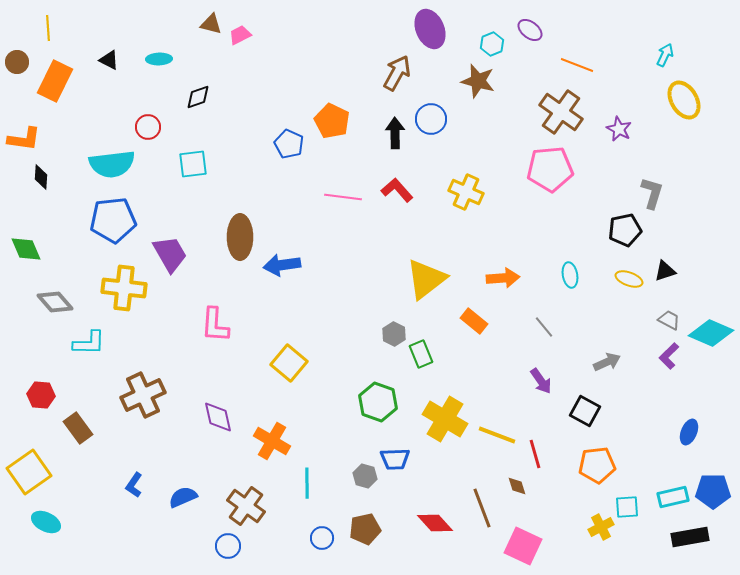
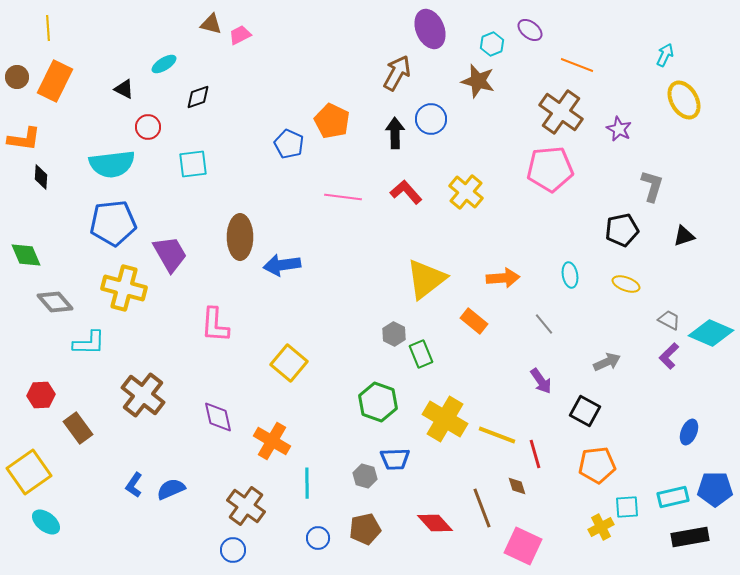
cyan ellipse at (159, 59): moved 5 px right, 5 px down; rotated 30 degrees counterclockwise
black triangle at (109, 60): moved 15 px right, 29 px down
brown circle at (17, 62): moved 15 px down
red L-shape at (397, 190): moved 9 px right, 2 px down
yellow cross at (466, 192): rotated 16 degrees clockwise
gray L-shape at (652, 193): moved 7 px up
blue pentagon at (113, 220): moved 3 px down
black pentagon at (625, 230): moved 3 px left
green diamond at (26, 249): moved 6 px down
black triangle at (665, 271): moved 19 px right, 35 px up
yellow ellipse at (629, 279): moved 3 px left, 5 px down
yellow cross at (124, 288): rotated 9 degrees clockwise
gray line at (544, 327): moved 3 px up
red hexagon at (41, 395): rotated 8 degrees counterclockwise
brown cross at (143, 395): rotated 27 degrees counterclockwise
blue pentagon at (713, 491): moved 2 px right, 2 px up
blue semicircle at (183, 497): moved 12 px left, 8 px up
cyan ellipse at (46, 522): rotated 12 degrees clockwise
blue circle at (322, 538): moved 4 px left
blue circle at (228, 546): moved 5 px right, 4 px down
